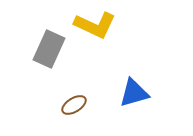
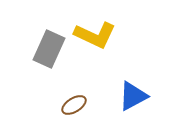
yellow L-shape: moved 10 px down
blue triangle: moved 1 px left, 3 px down; rotated 12 degrees counterclockwise
